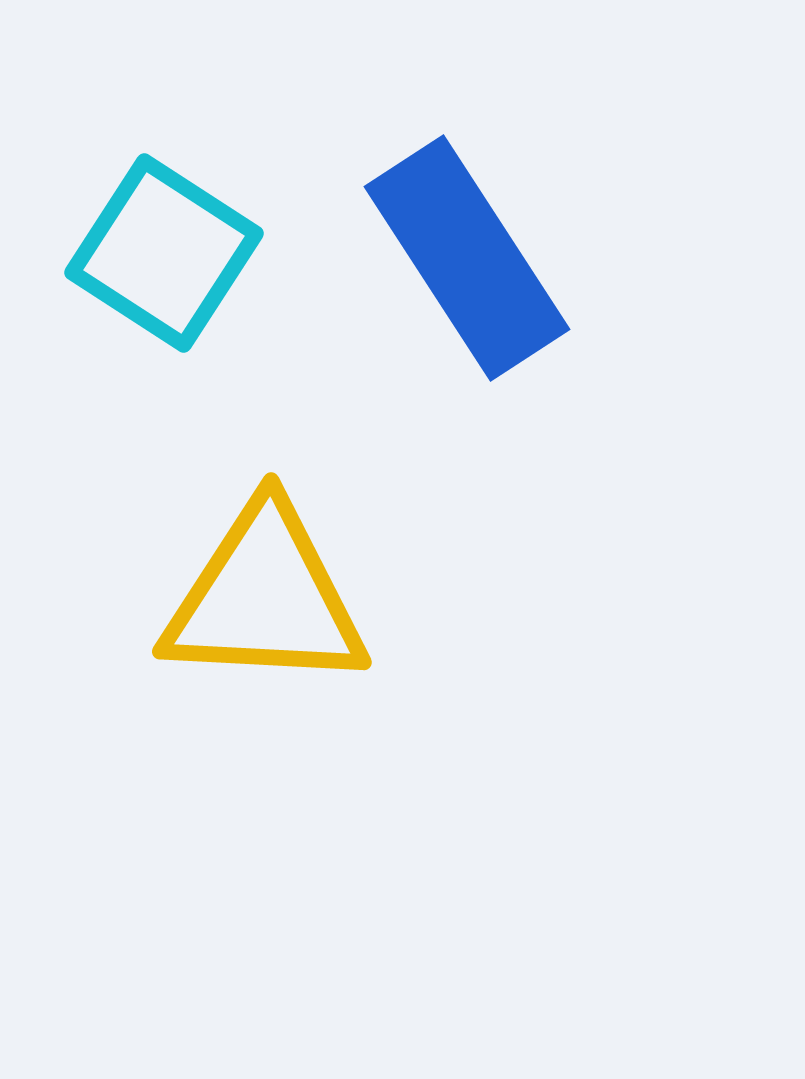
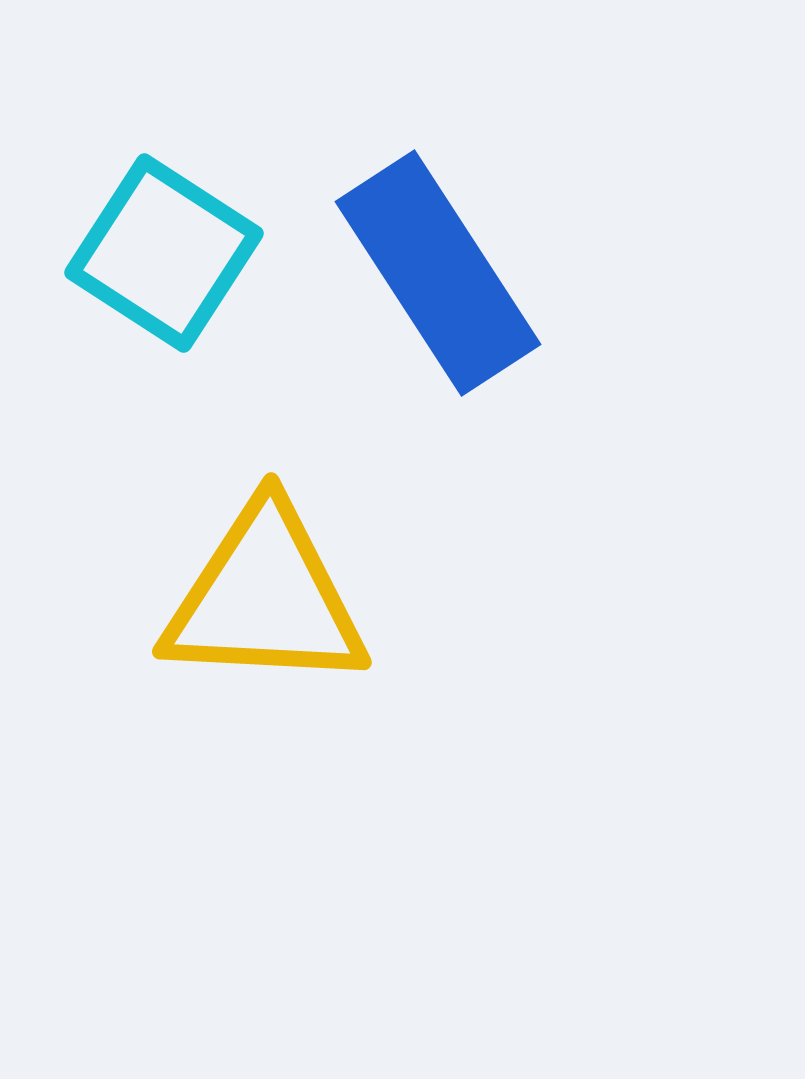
blue rectangle: moved 29 px left, 15 px down
